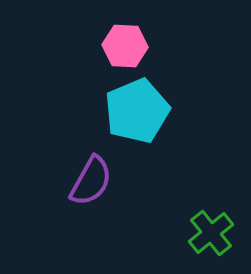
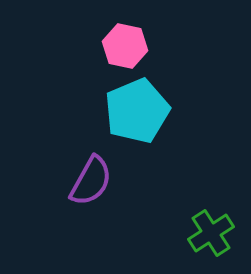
pink hexagon: rotated 9 degrees clockwise
green cross: rotated 6 degrees clockwise
